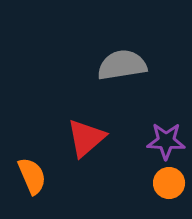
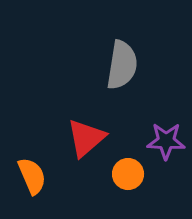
gray semicircle: rotated 108 degrees clockwise
orange circle: moved 41 px left, 9 px up
